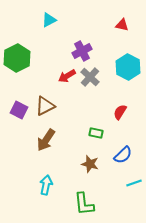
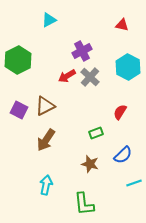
green hexagon: moved 1 px right, 2 px down
green rectangle: rotated 32 degrees counterclockwise
